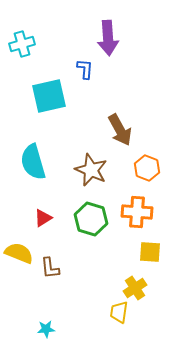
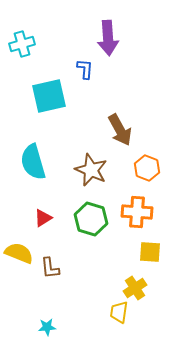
cyan star: moved 1 px right, 2 px up
